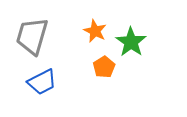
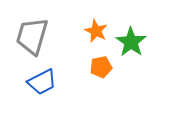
orange star: moved 1 px right
orange pentagon: moved 3 px left; rotated 20 degrees clockwise
